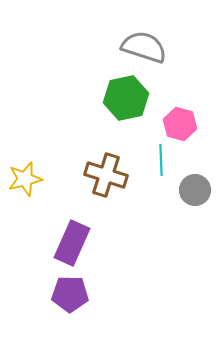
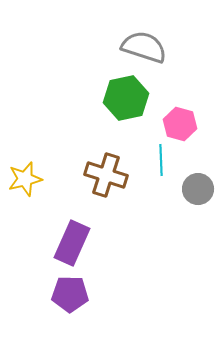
gray circle: moved 3 px right, 1 px up
